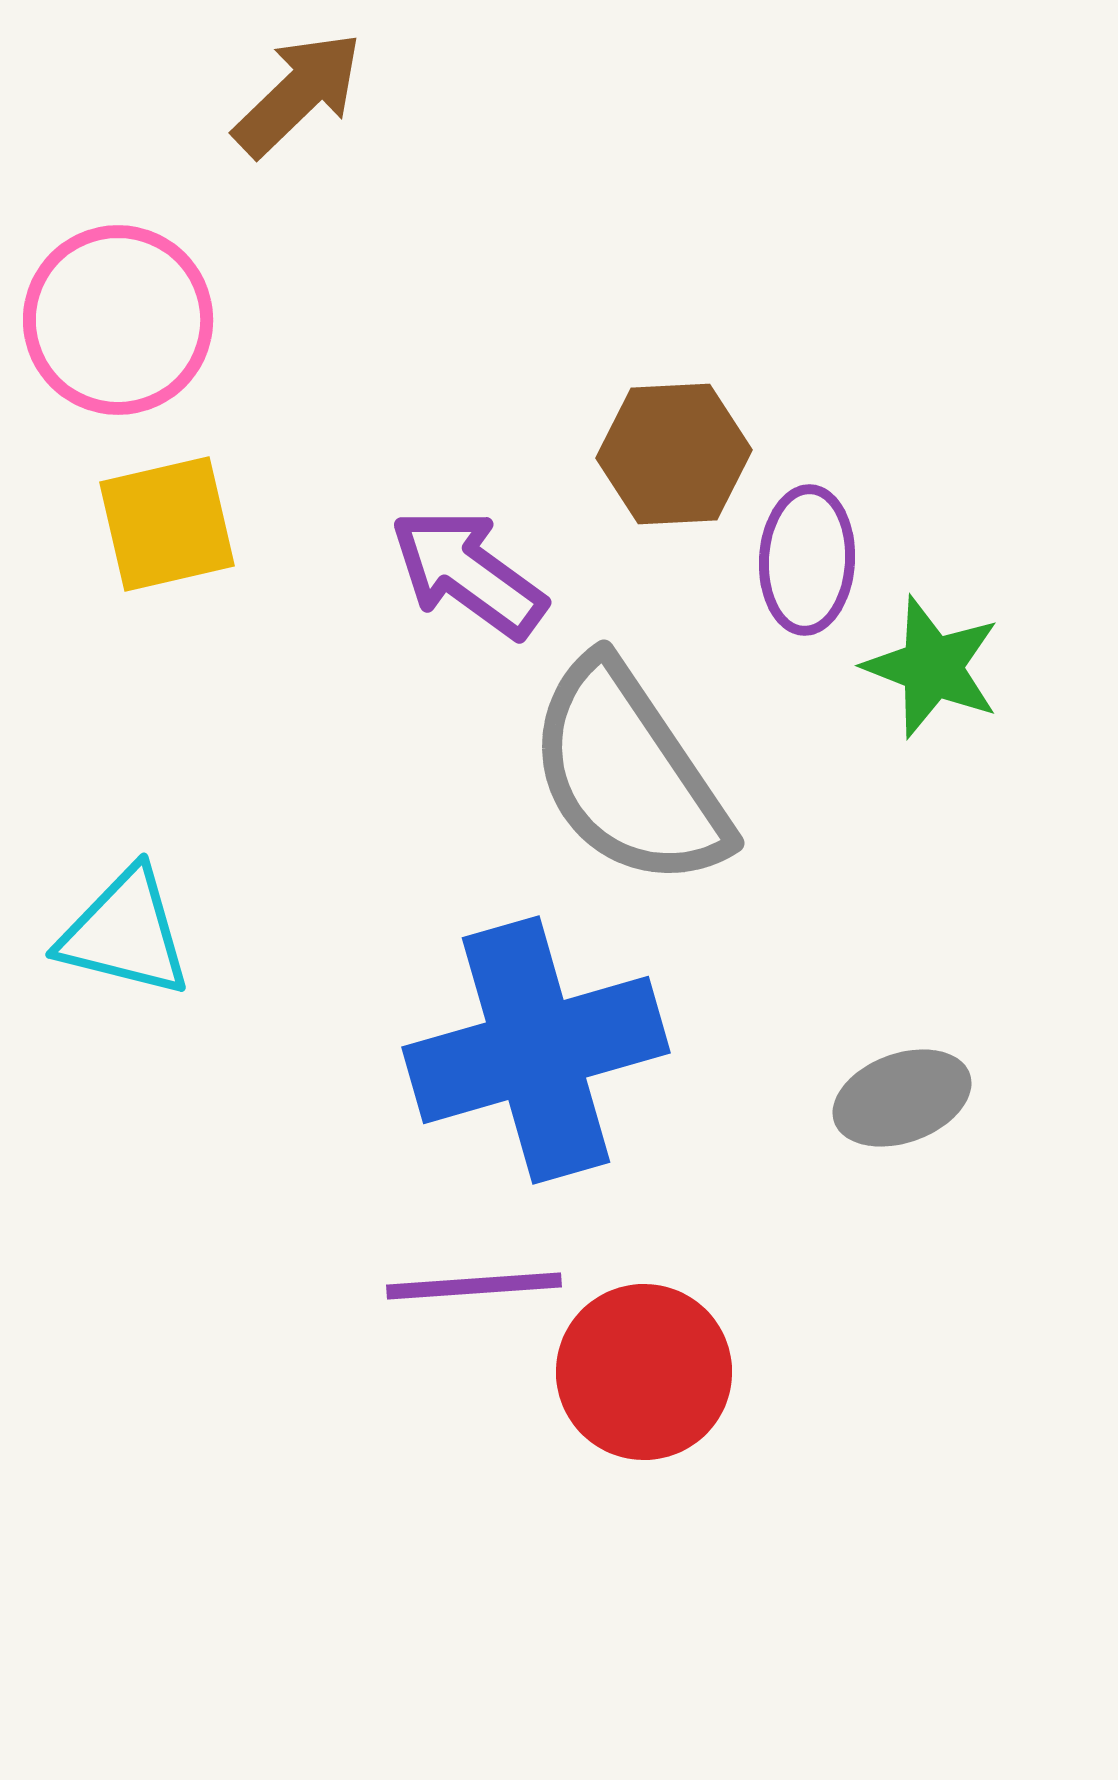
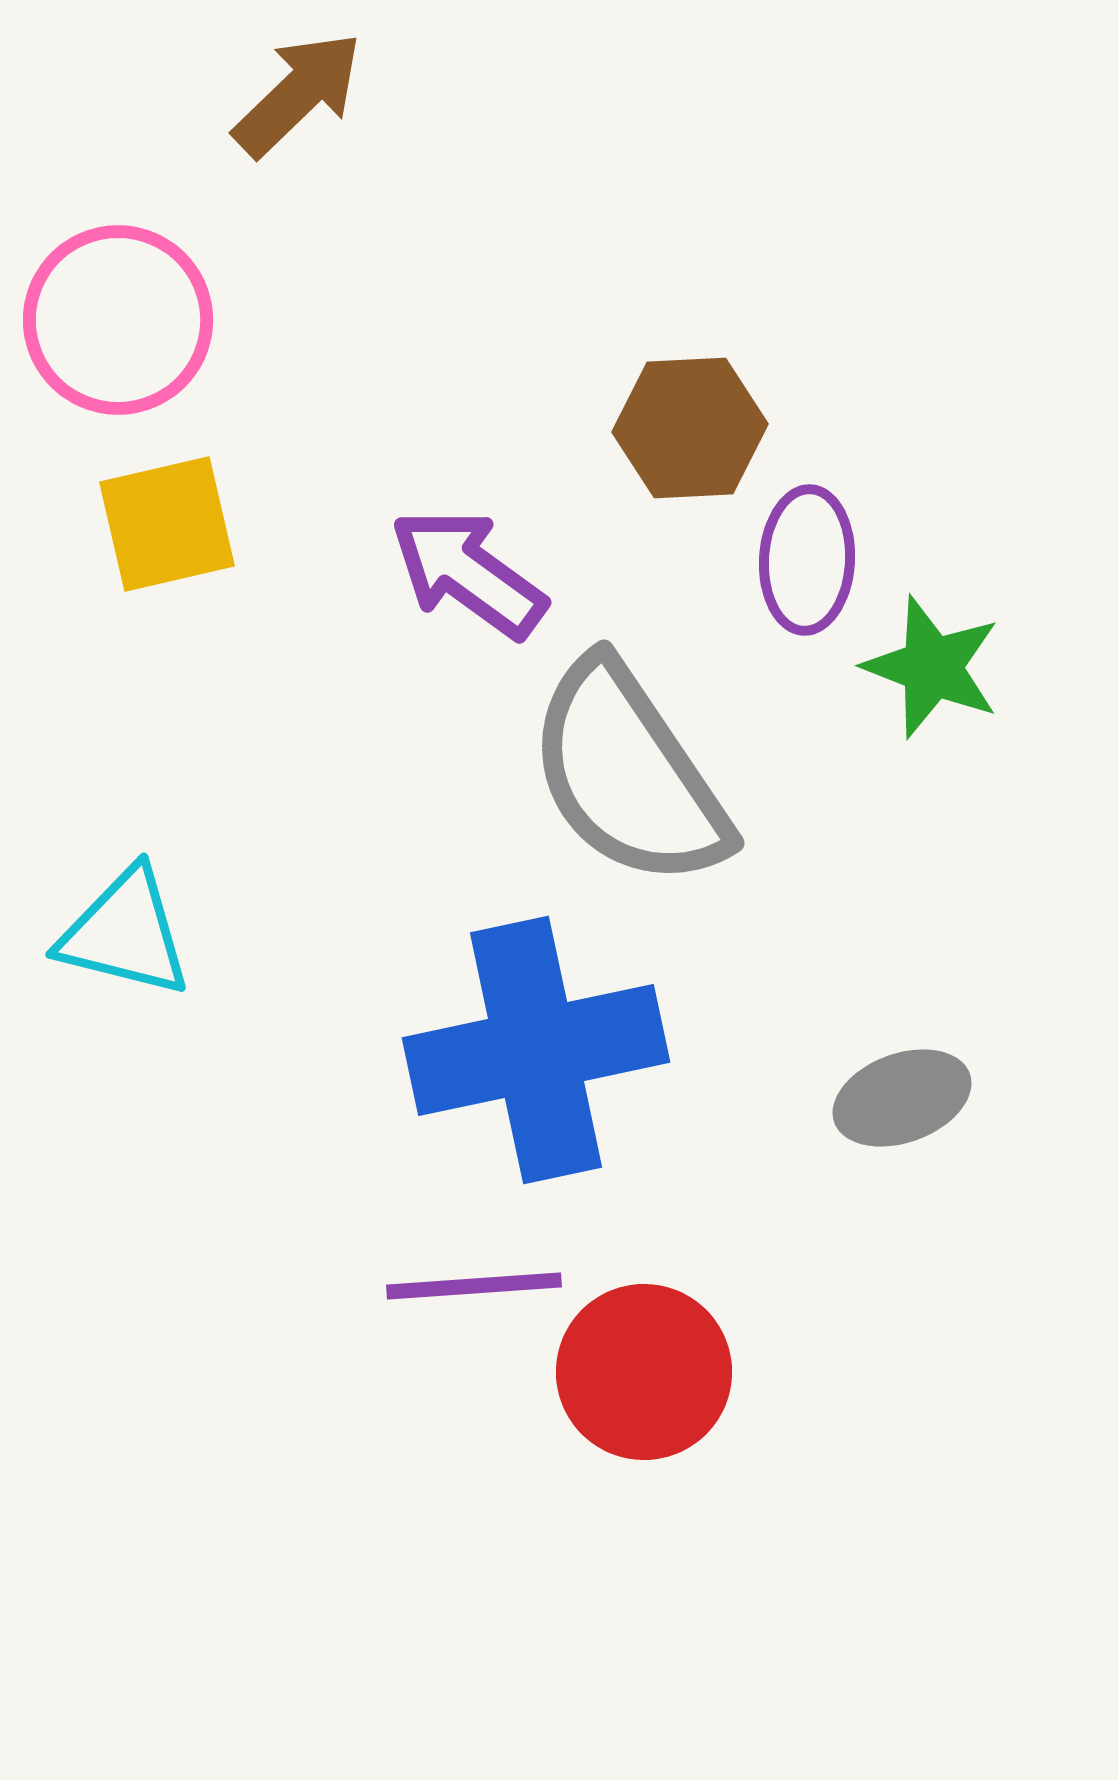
brown hexagon: moved 16 px right, 26 px up
blue cross: rotated 4 degrees clockwise
